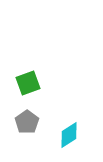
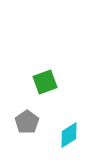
green square: moved 17 px right, 1 px up
